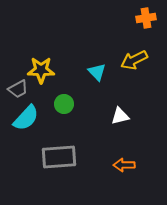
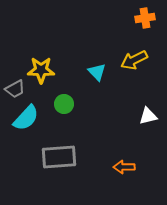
orange cross: moved 1 px left
gray trapezoid: moved 3 px left
white triangle: moved 28 px right
orange arrow: moved 2 px down
